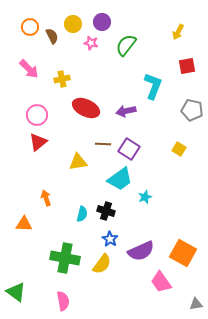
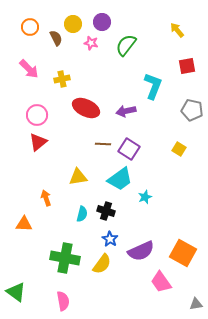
yellow arrow: moved 1 px left, 2 px up; rotated 112 degrees clockwise
brown semicircle: moved 4 px right, 2 px down
yellow triangle: moved 15 px down
